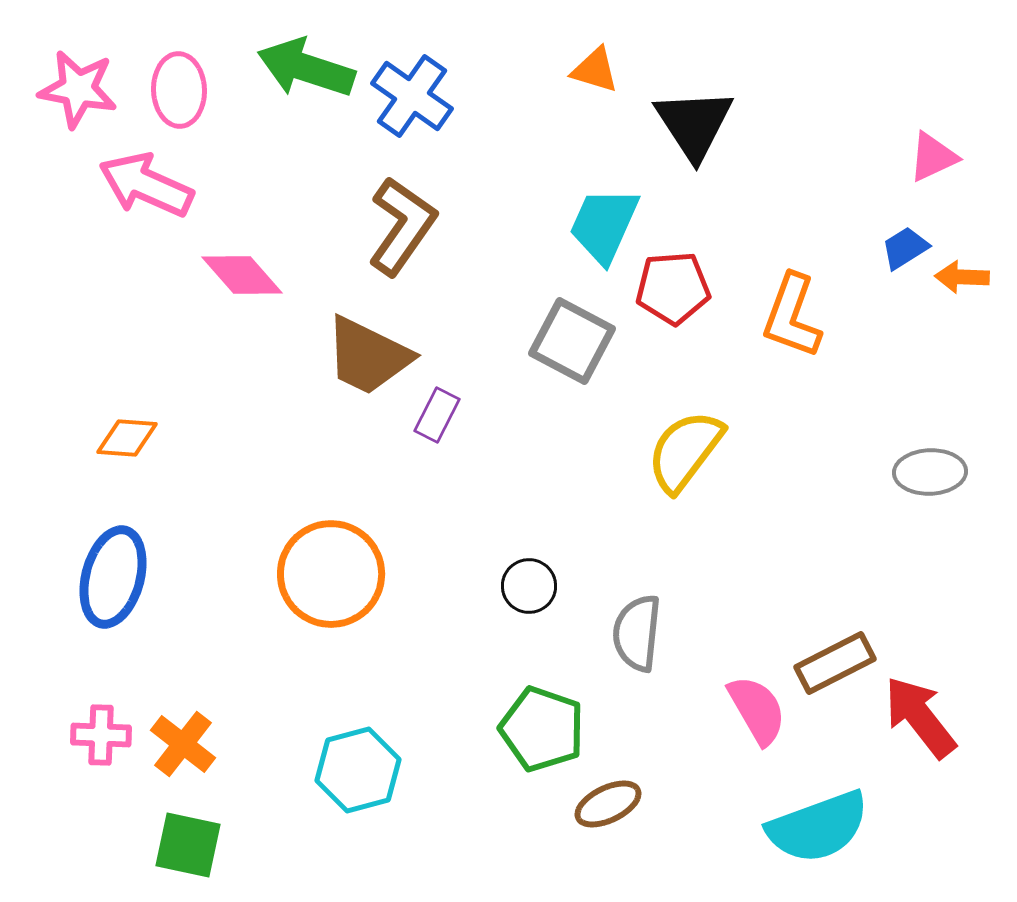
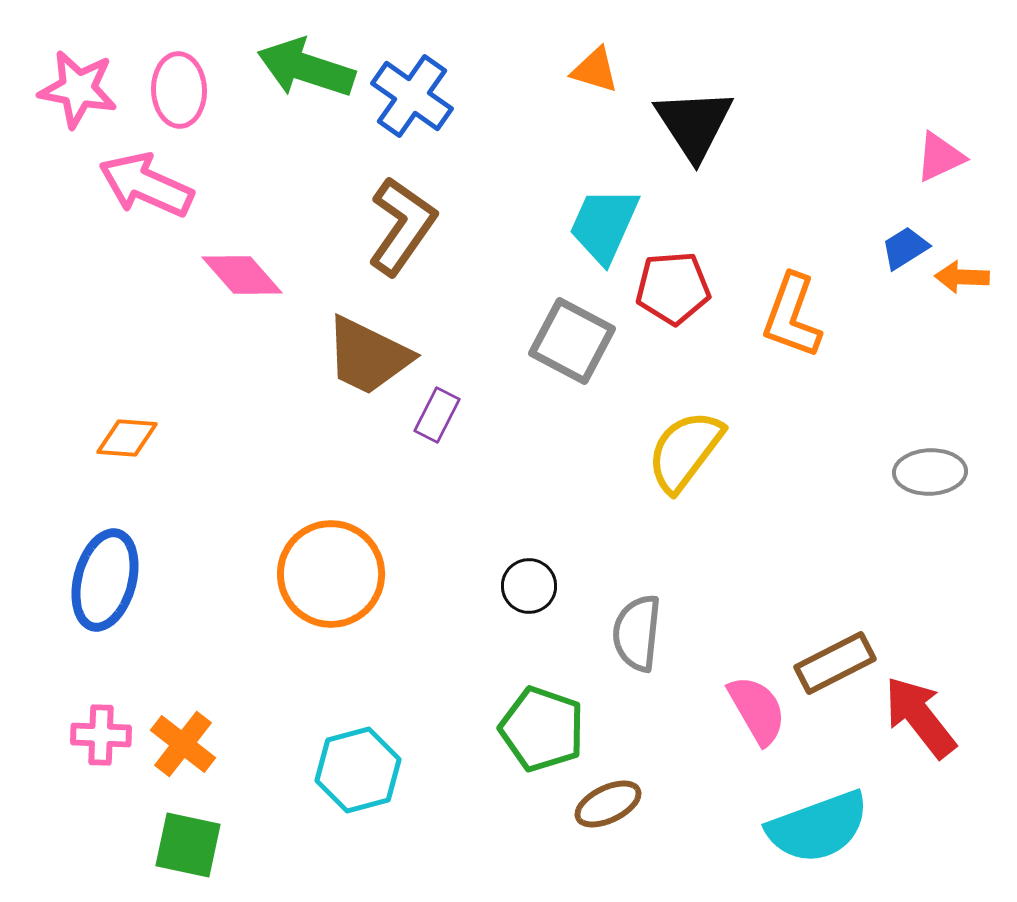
pink triangle: moved 7 px right
blue ellipse: moved 8 px left, 3 px down
